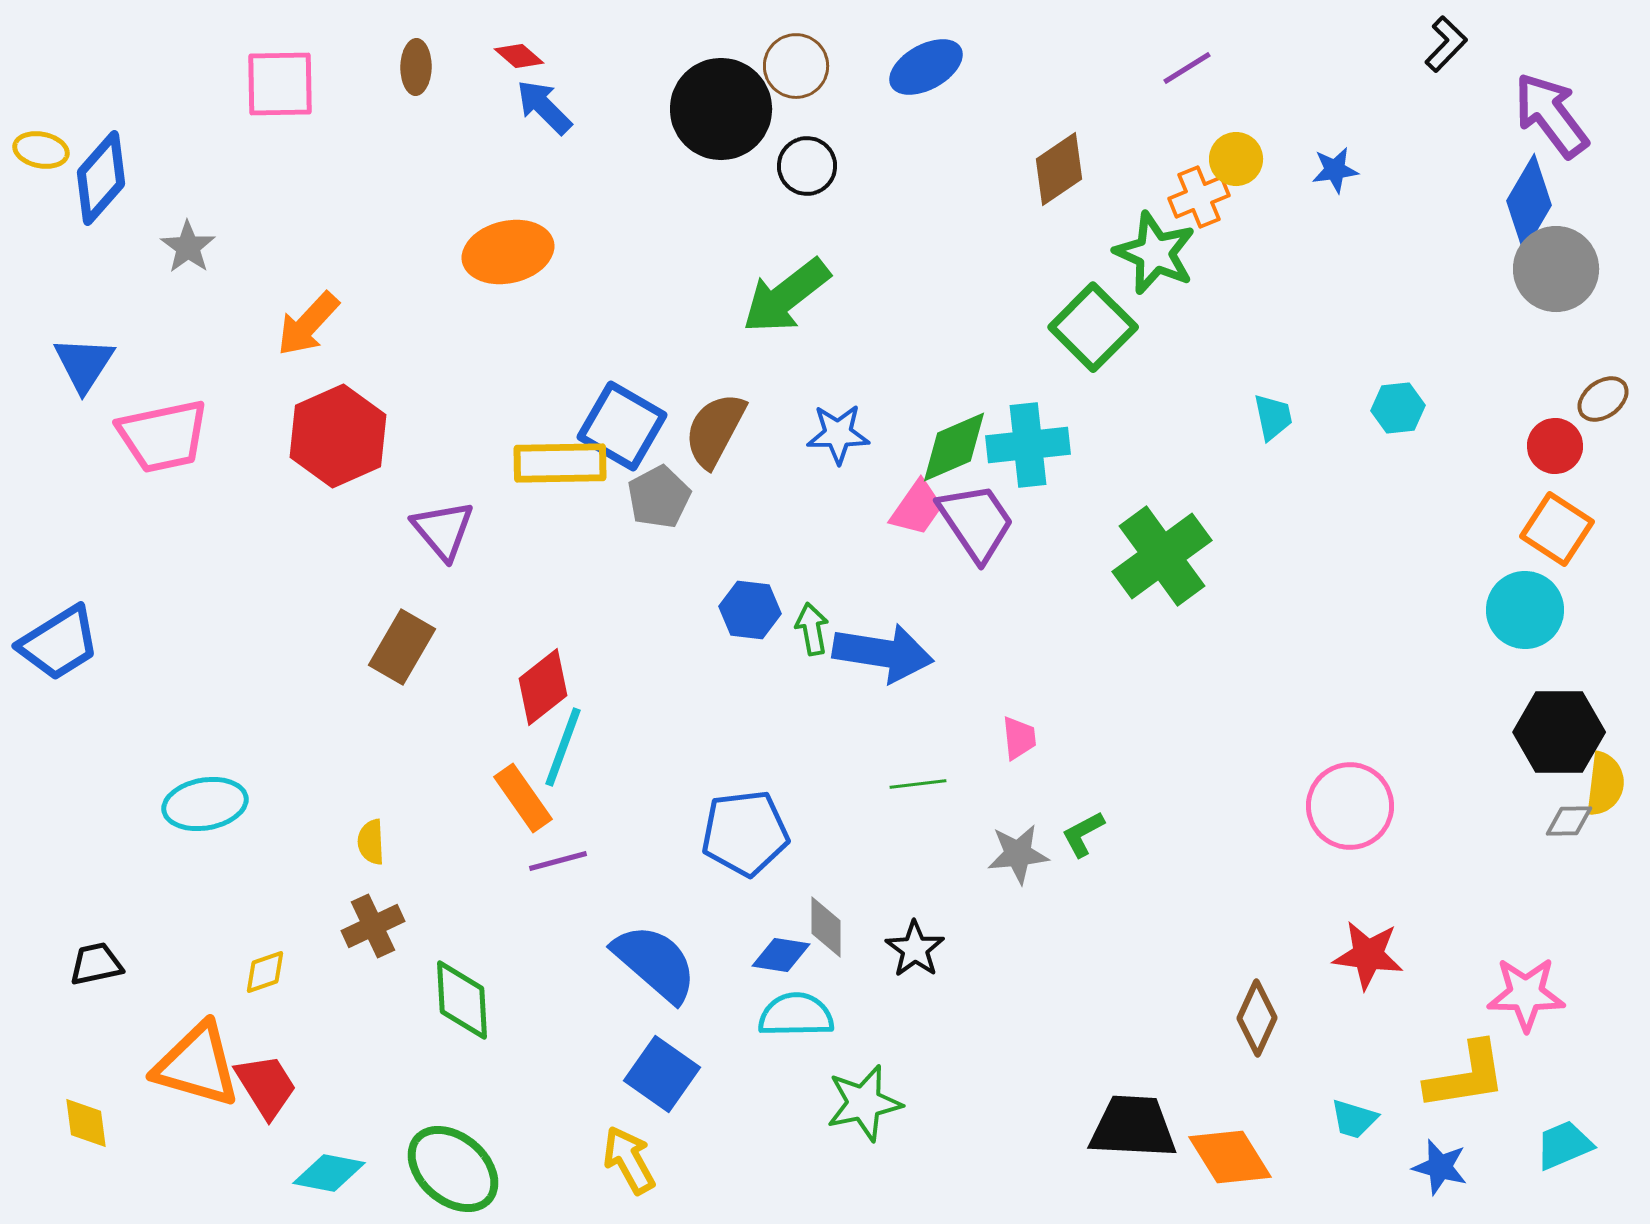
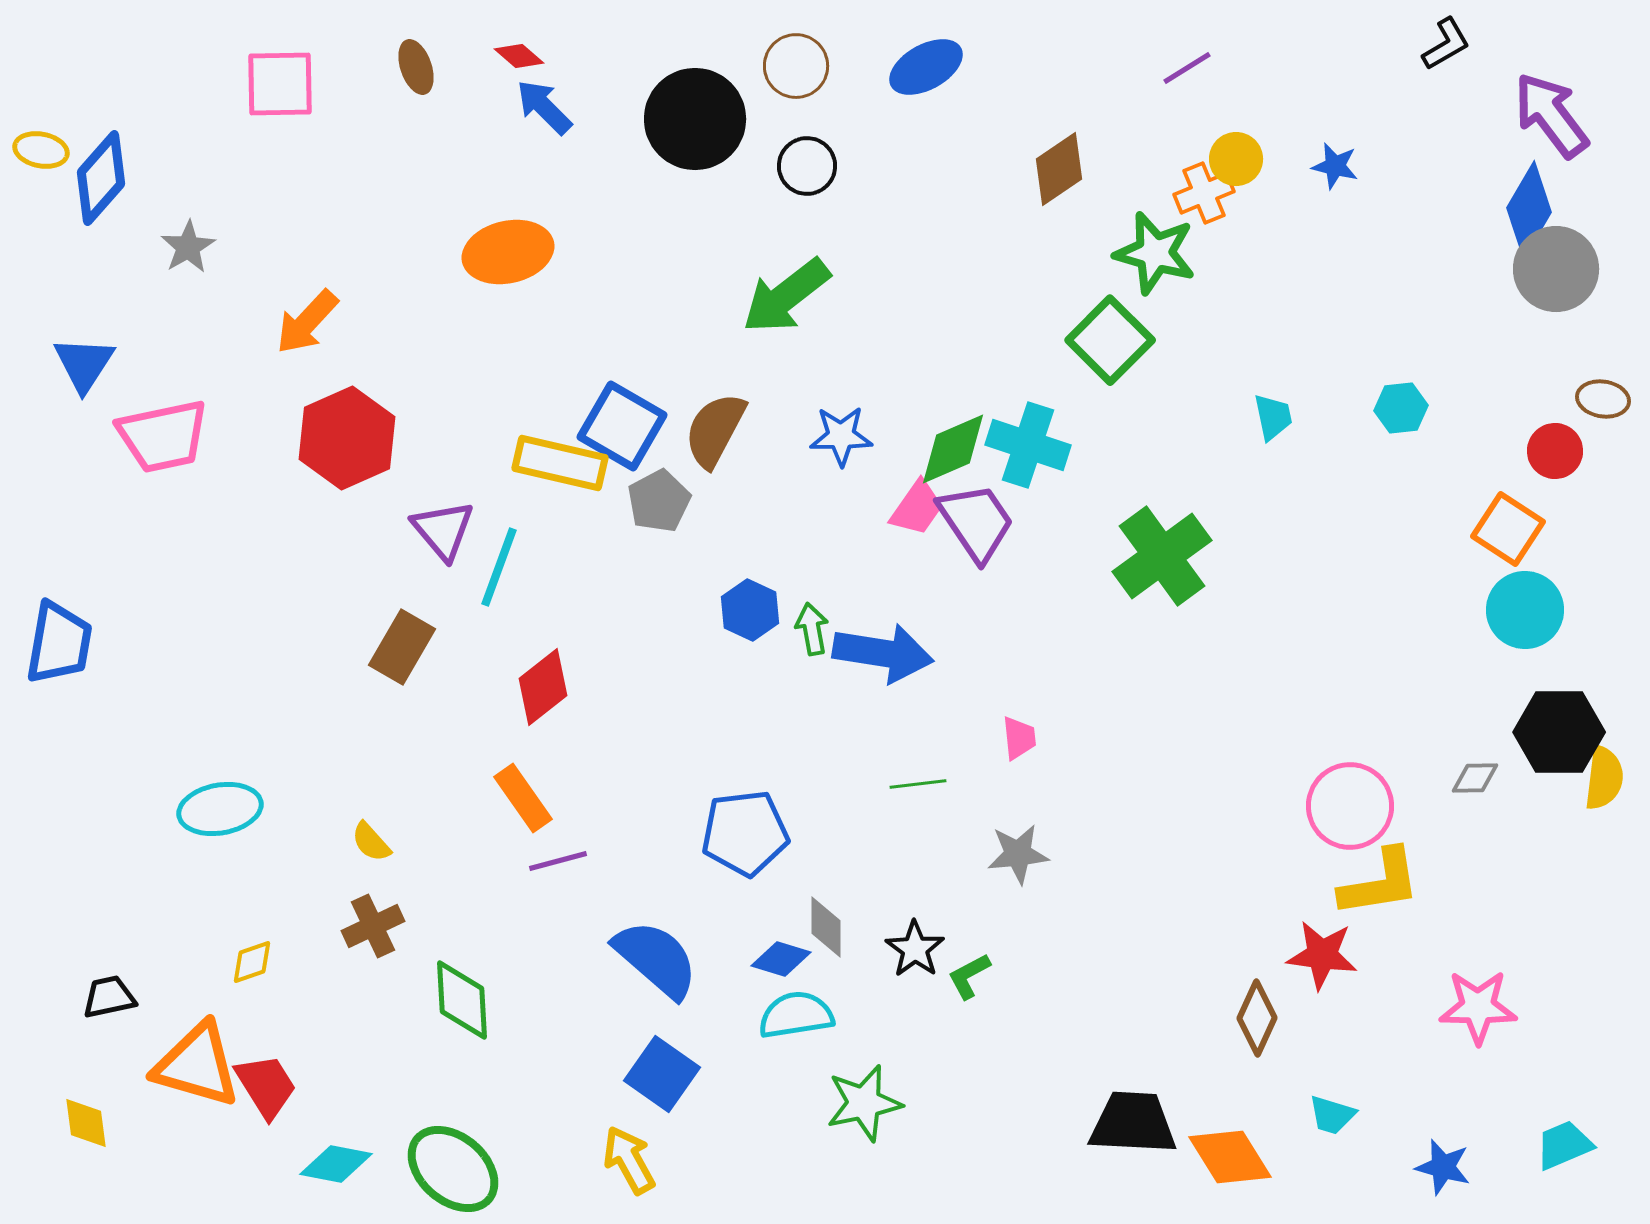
black L-shape at (1446, 44): rotated 16 degrees clockwise
brown ellipse at (416, 67): rotated 20 degrees counterclockwise
black circle at (721, 109): moved 26 px left, 10 px down
blue star at (1335, 170): moved 4 px up; rotated 21 degrees clockwise
orange cross at (1199, 197): moved 5 px right, 4 px up
blue diamond at (1529, 203): moved 7 px down
gray star at (188, 247): rotated 6 degrees clockwise
green star at (1155, 253): rotated 8 degrees counterclockwise
orange arrow at (308, 324): moved 1 px left, 2 px up
green square at (1093, 327): moved 17 px right, 13 px down
brown ellipse at (1603, 399): rotated 45 degrees clockwise
cyan hexagon at (1398, 408): moved 3 px right
blue star at (838, 434): moved 3 px right, 2 px down
red hexagon at (338, 436): moved 9 px right, 2 px down
cyan cross at (1028, 445): rotated 24 degrees clockwise
red circle at (1555, 446): moved 5 px down
green diamond at (954, 447): moved 1 px left, 2 px down
yellow rectangle at (560, 463): rotated 14 degrees clockwise
gray pentagon at (659, 497): moved 4 px down
orange square at (1557, 529): moved 49 px left
blue hexagon at (750, 610): rotated 18 degrees clockwise
blue trapezoid at (59, 643): rotated 48 degrees counterclockwise
cyan line at (563, 747): moved 64 px left, 180 px up
yellow semicircle at (1605, 784): moved 1 px left, 6 px up
cyan ellipse at (205, 804): moved 15 px right, 5 px down
gray diamond at (1569, 821): moved 94 px left, 43 px up
green L-shape at (1083, 834): moved 114 px left, 142 px down
yellow semicircle at (371, 842): rotated 39 degrees counterclockwise
blue diamond at (781, 955): moved 4 px down; rotated 8 degrees clockwise
red star at (1368, 955): moved 46 px left
blue semicircle at (655, 963): moved 1 px right, 4 px up
black trapezoid at (96, 964): moved 13 px right, 33 px down
yellow diamond at (265, 972): moved 13 px left, 10 px up
pink star at (1526, 994): moved 48 px left, 13 px down
cyan semicircle at (796, 1015): rotated 8 degrees counterclockwise
yellow L-shape at (1466, 1076): moved 86 px left, 193 px up
cyan trapezoid at (1354, 1119): moved 22 px left, 4 px up
black trapezoid at (1133, 1127): moved 4 px up
blue star at (1440, 1167): moved 3 px right
cyan diamond at (329, 1173): moved 7 px right, 9 px up
